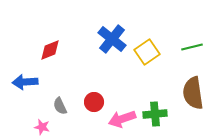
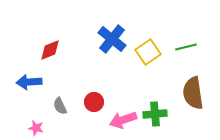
green line: moved 6 px left
yellow square: moved 1 px right
blue arrow: moved 4 px right
pink arrow: moved 1 px right, 1 px down
pink star: moved 6 px left, 1 px down
